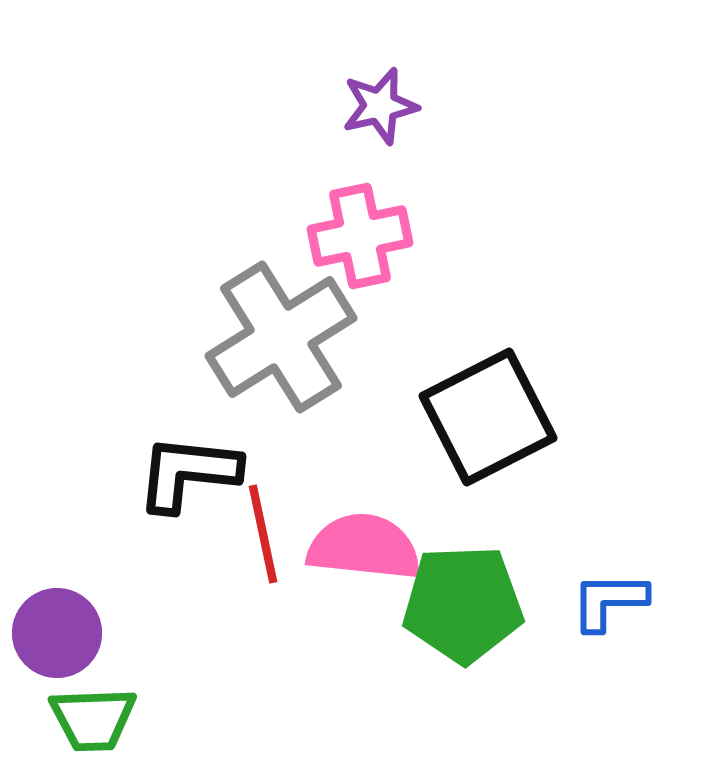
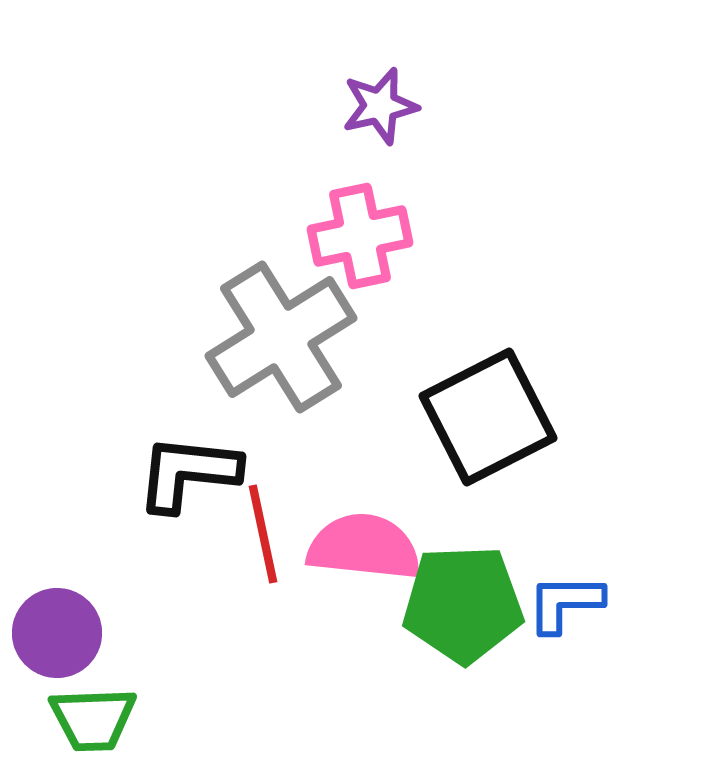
blue L-shape: moved 44 px left, 2 px down
